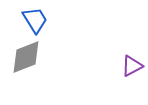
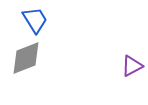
gray diamond: moved 1 px down
